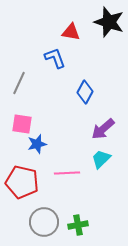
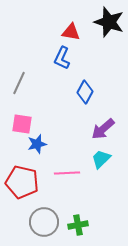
blue L-shape: moved 7 px right; rotated 135 degrees counterclockwise
